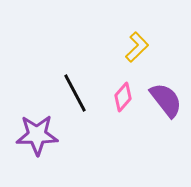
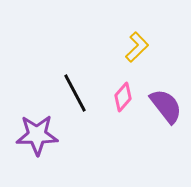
purple semicircle: moved 6 px down
